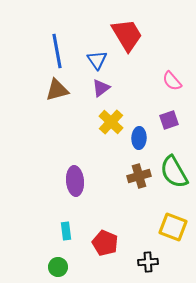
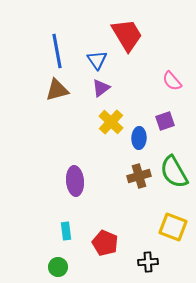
purple square: moved 4 px left, 1 px down
